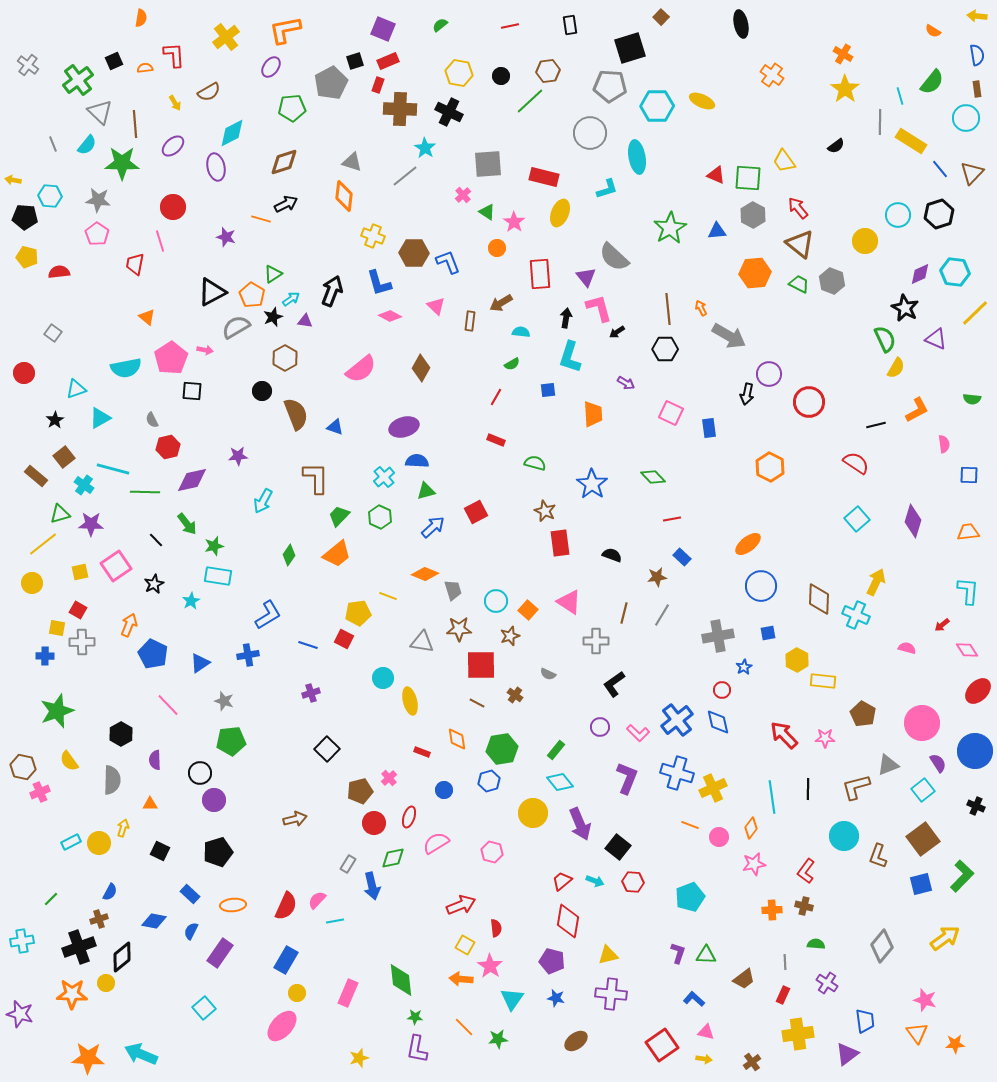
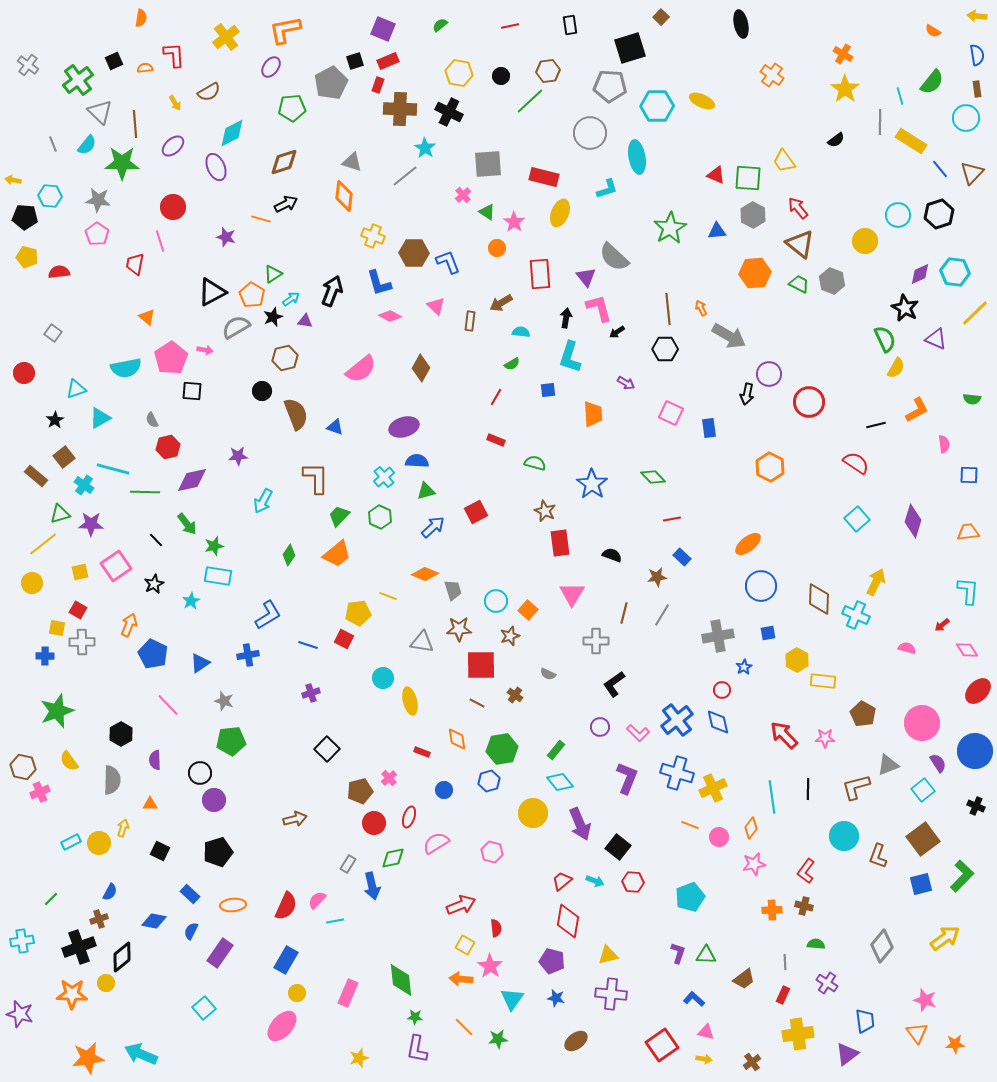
black semicircle at (836, 146): moved 6 px up
purple ellipse at (216, 167): rotated 12 degrees counterclockwise
brown hexagon at (285, 358): rotated 15 degrees clockwise
pink triangle at (569, 602): moved 3 px right, 8 px up; rotated 28 degrees clockwise
orange star at (88, 1058): rotated 12 degrees counterclockwise
